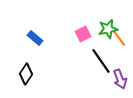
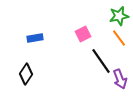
green star: moved 11 px right, 13 px up
blue rectangle: rotated 49 degrees counterclockwise
